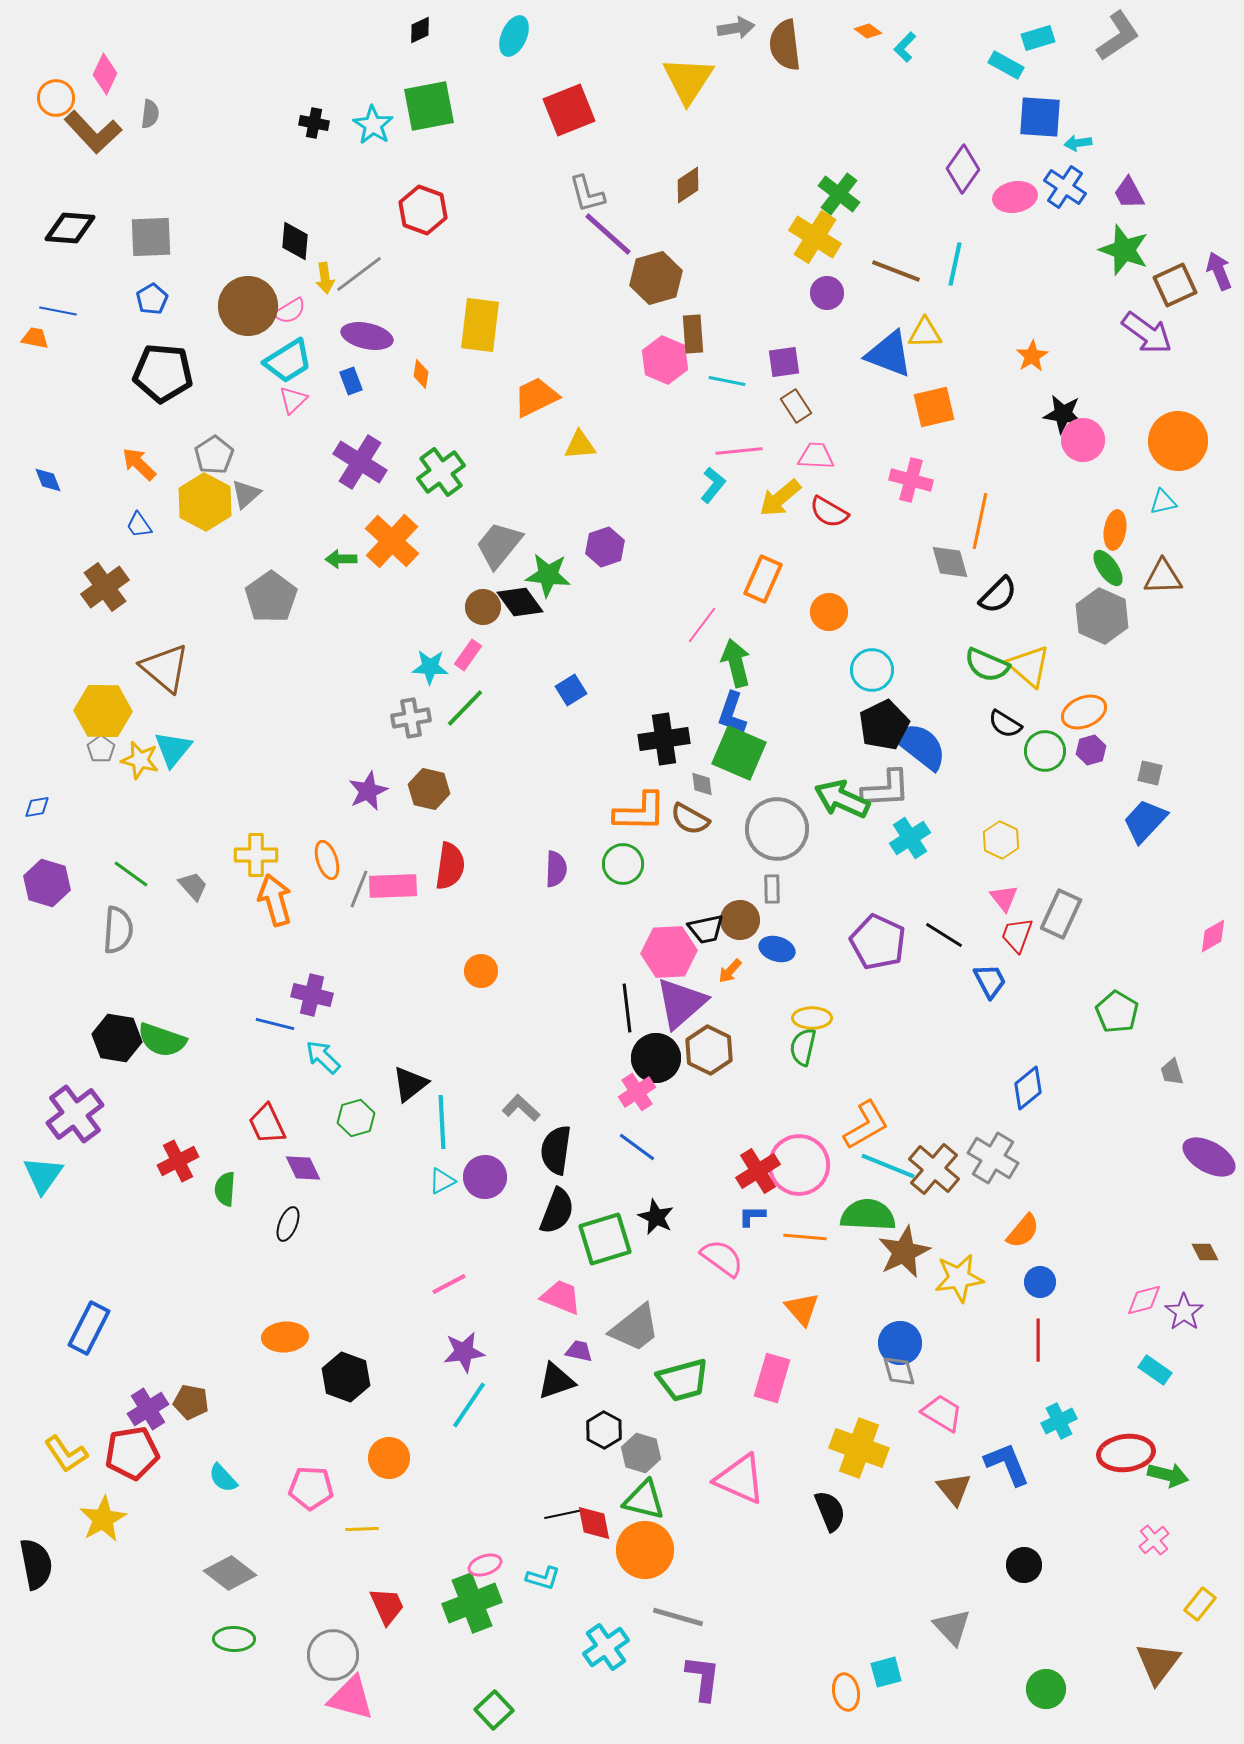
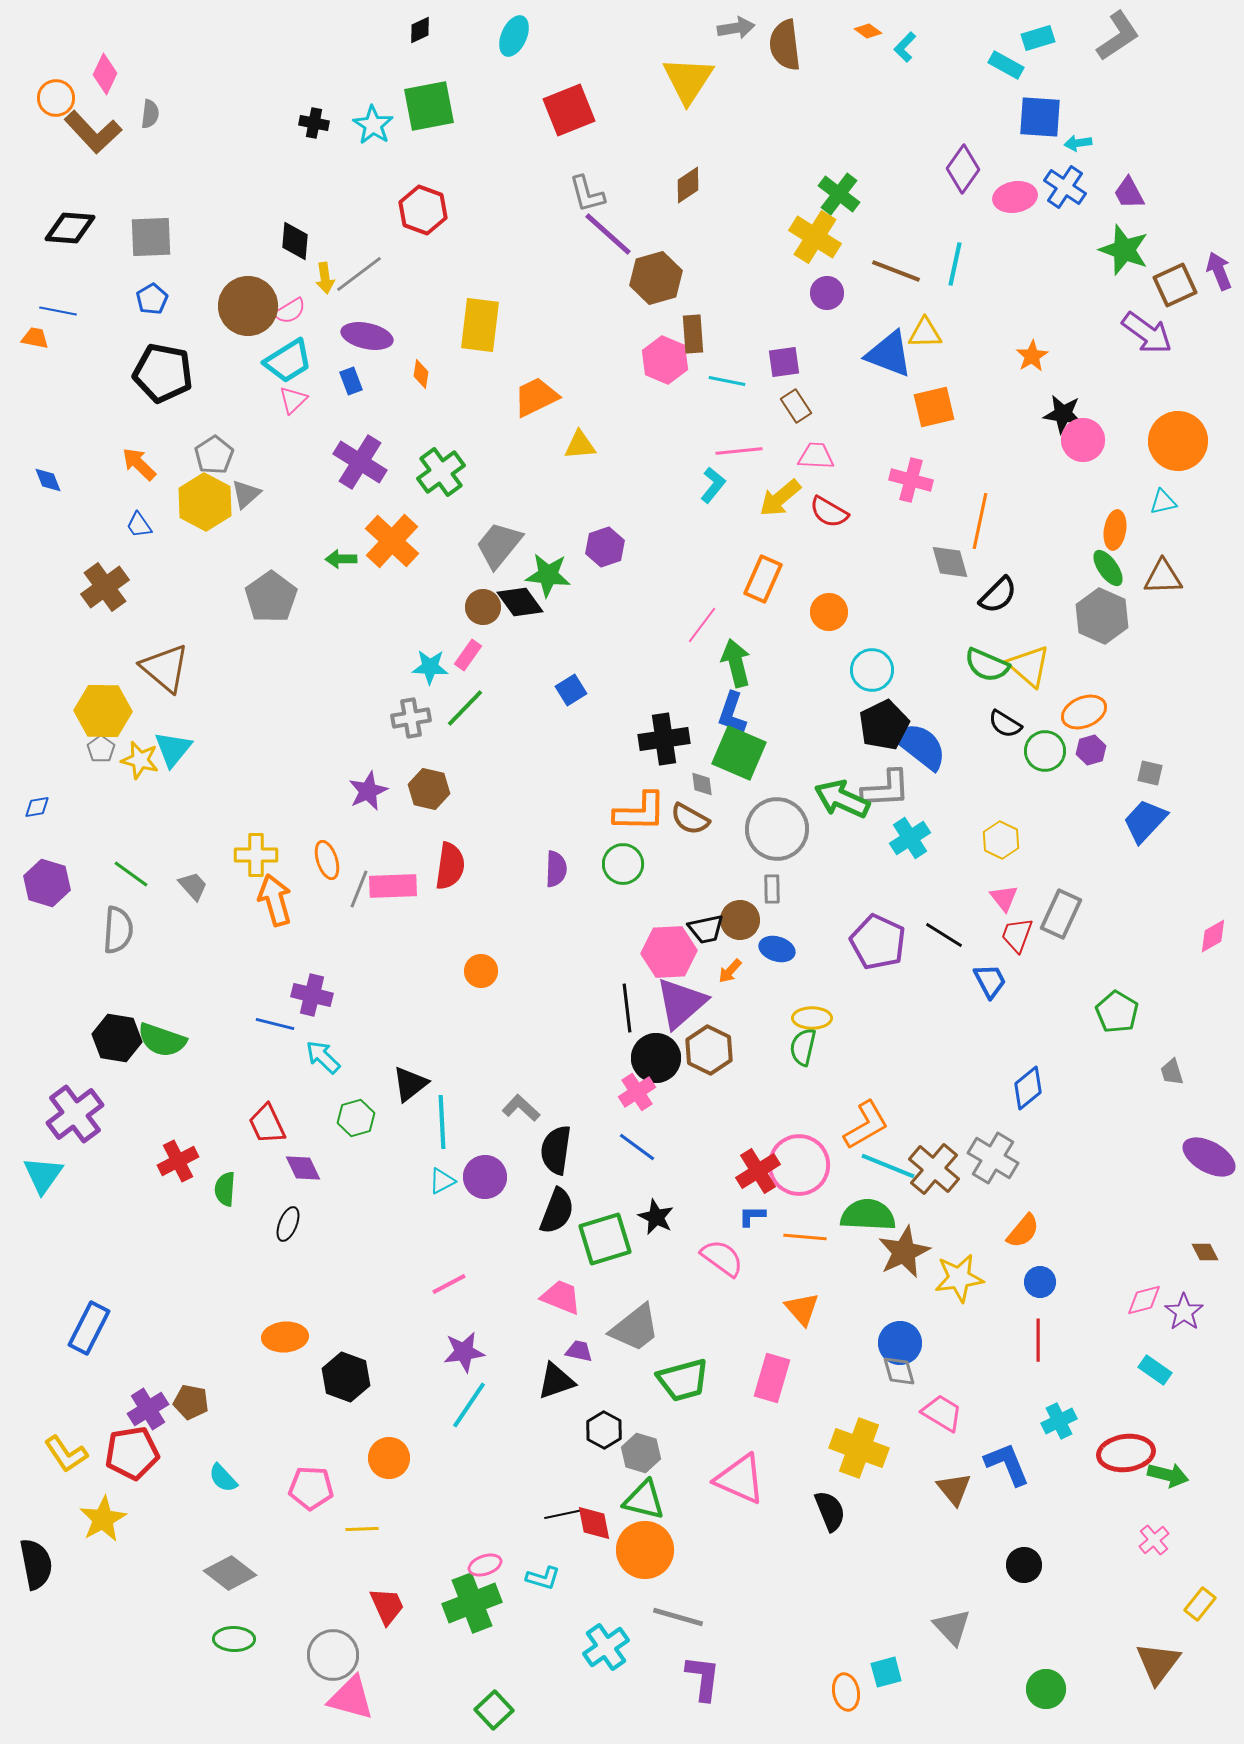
black pentagon at (163, 373): rotated 6 degrees clockwise
